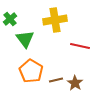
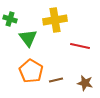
green cross: rotated 32 degrees counterclockwise
green triangle: moved 3 px right, 1 px up
brown star: moved 10 px right; rotated 21 degrees counterclockwise
